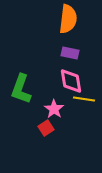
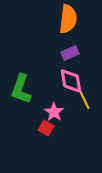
purple rectangle: rotated 36 degrees counterclockwise
yellow line: rotated 55 degrees clockwise
pink star: moved 3 px down
red square: rotated 28 degrees counterclockwise
